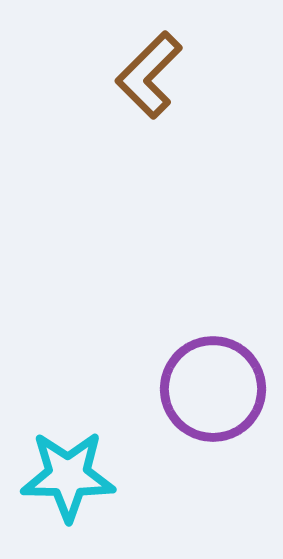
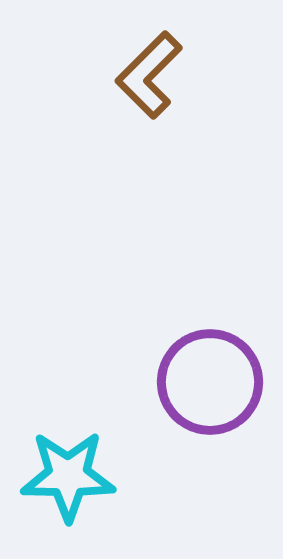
purple circle: moved 3 px left, 7 px up
